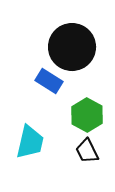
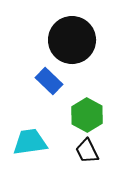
black circle: moved 7 px up
blue rectangle: rotated 12 degrees clockwise
cyan trapezoid: rotated 111 degrees counterclockwise
